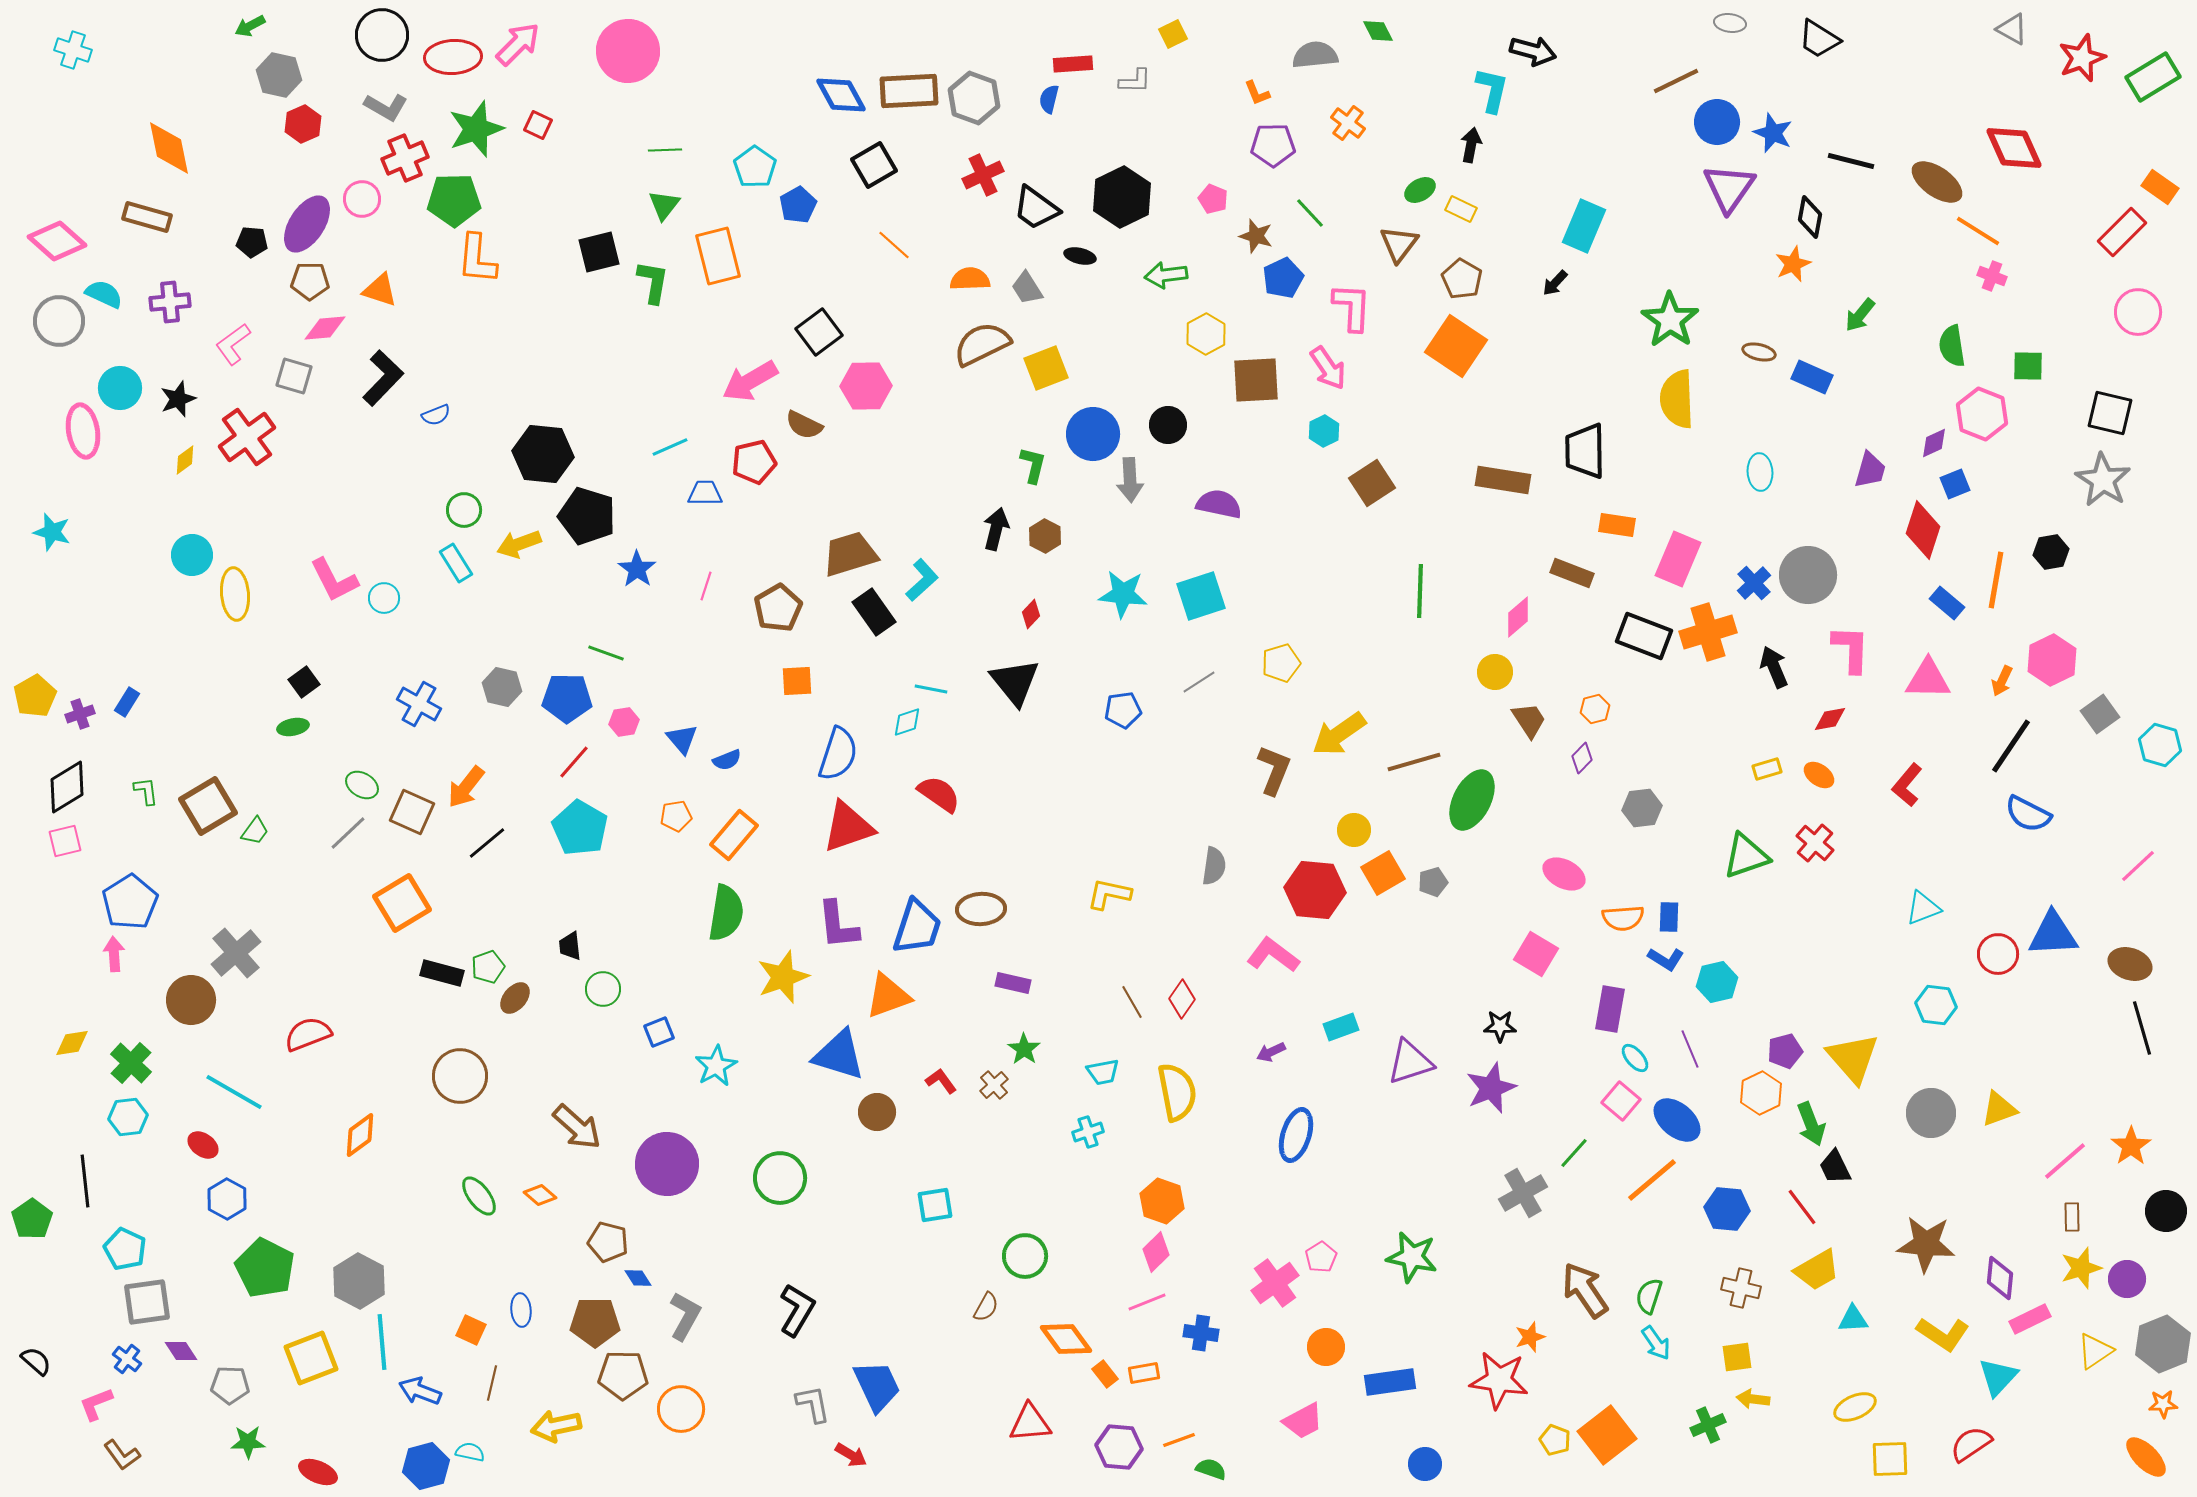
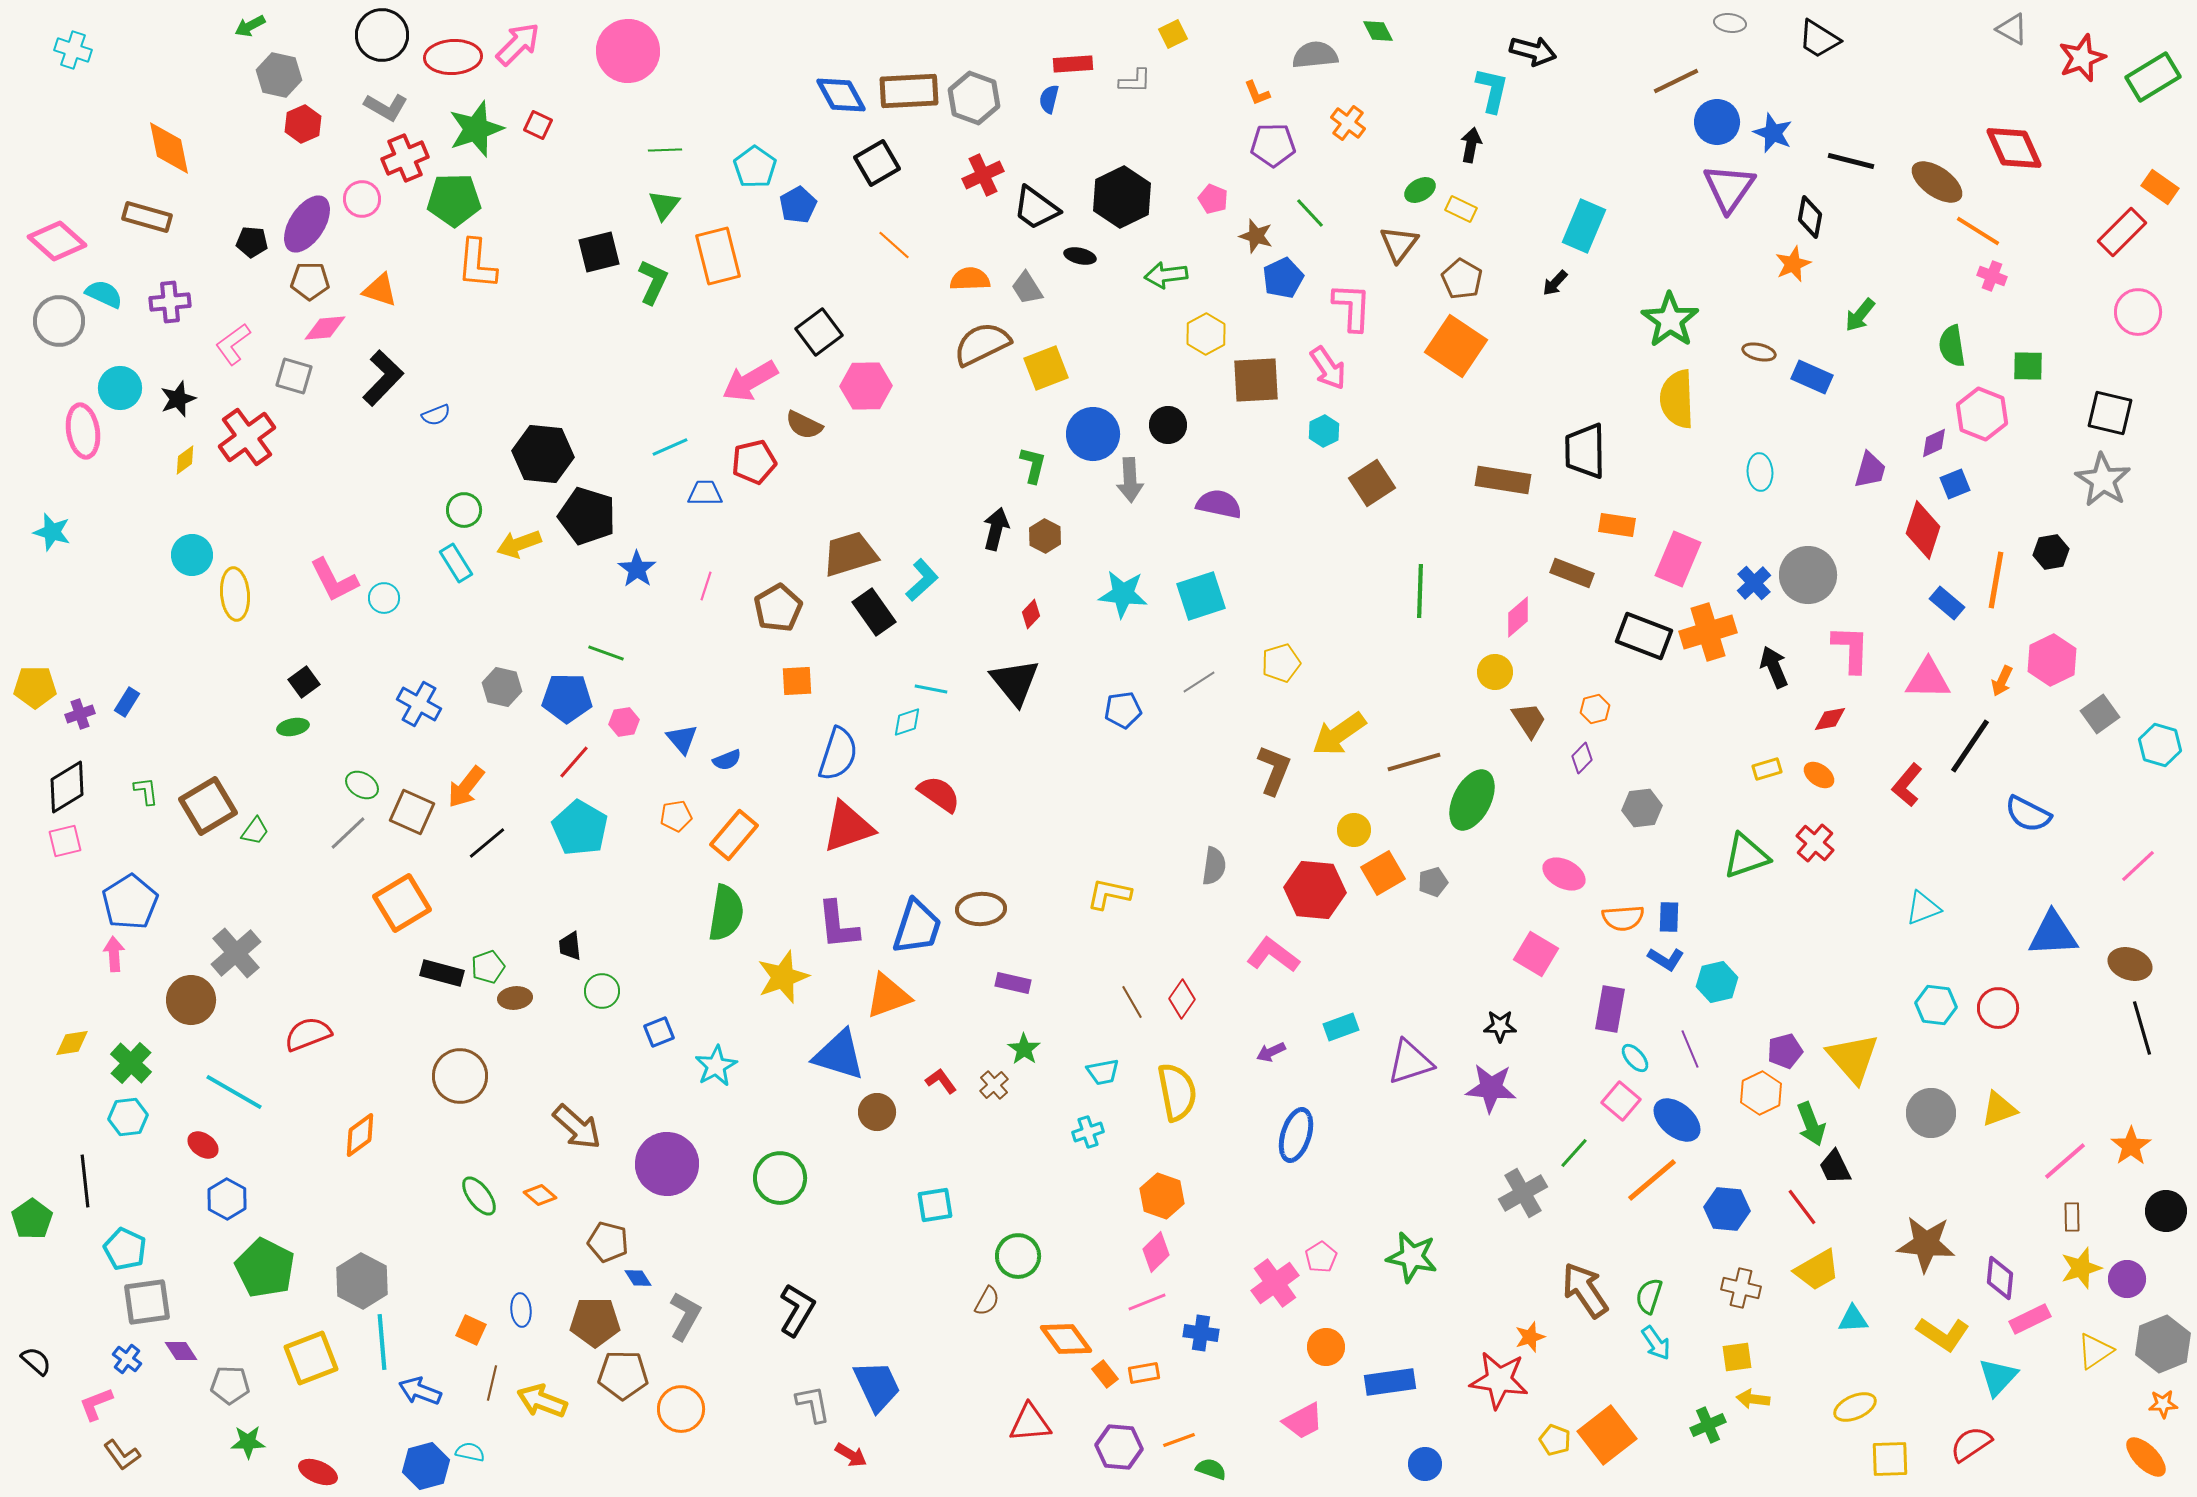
black square at (874, 165): moved 3 px right, 2 px up
orange L-shape at (477, 259): moved 5 px down
green L-shape at (653, 282): rotated 15 degrees clockwise
yellow pentagon at (35, 696): moved 9 px up; rotated 30 degrees clockwise
black line at (2011, 746): moved 41 px left
red circle at (1998, 954): moved 54 px down
green circle at (603, 989): moved 1 px left, 2 px down
brown ellipse at (515, 998): rotated 44 degrees clockwise
purple star at (1491, 1088): rotated 27 degrees clockwise
orange hexagon at (1162, 1201): moved 5 px up
green circle at (1025, 1256): moved 7 px left
gray hexagon at (359, 1281): moved 3 px right
brown semicircle at (986, 1307): moved 1 px right, 6 px up
yellow arrow at (556, 1426): moved 14 px left, 25 px up; rotated 33 degrees clockwise
